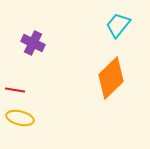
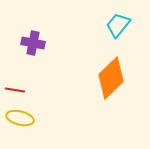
purple cross: rotated 15 degrees counterclockwise
